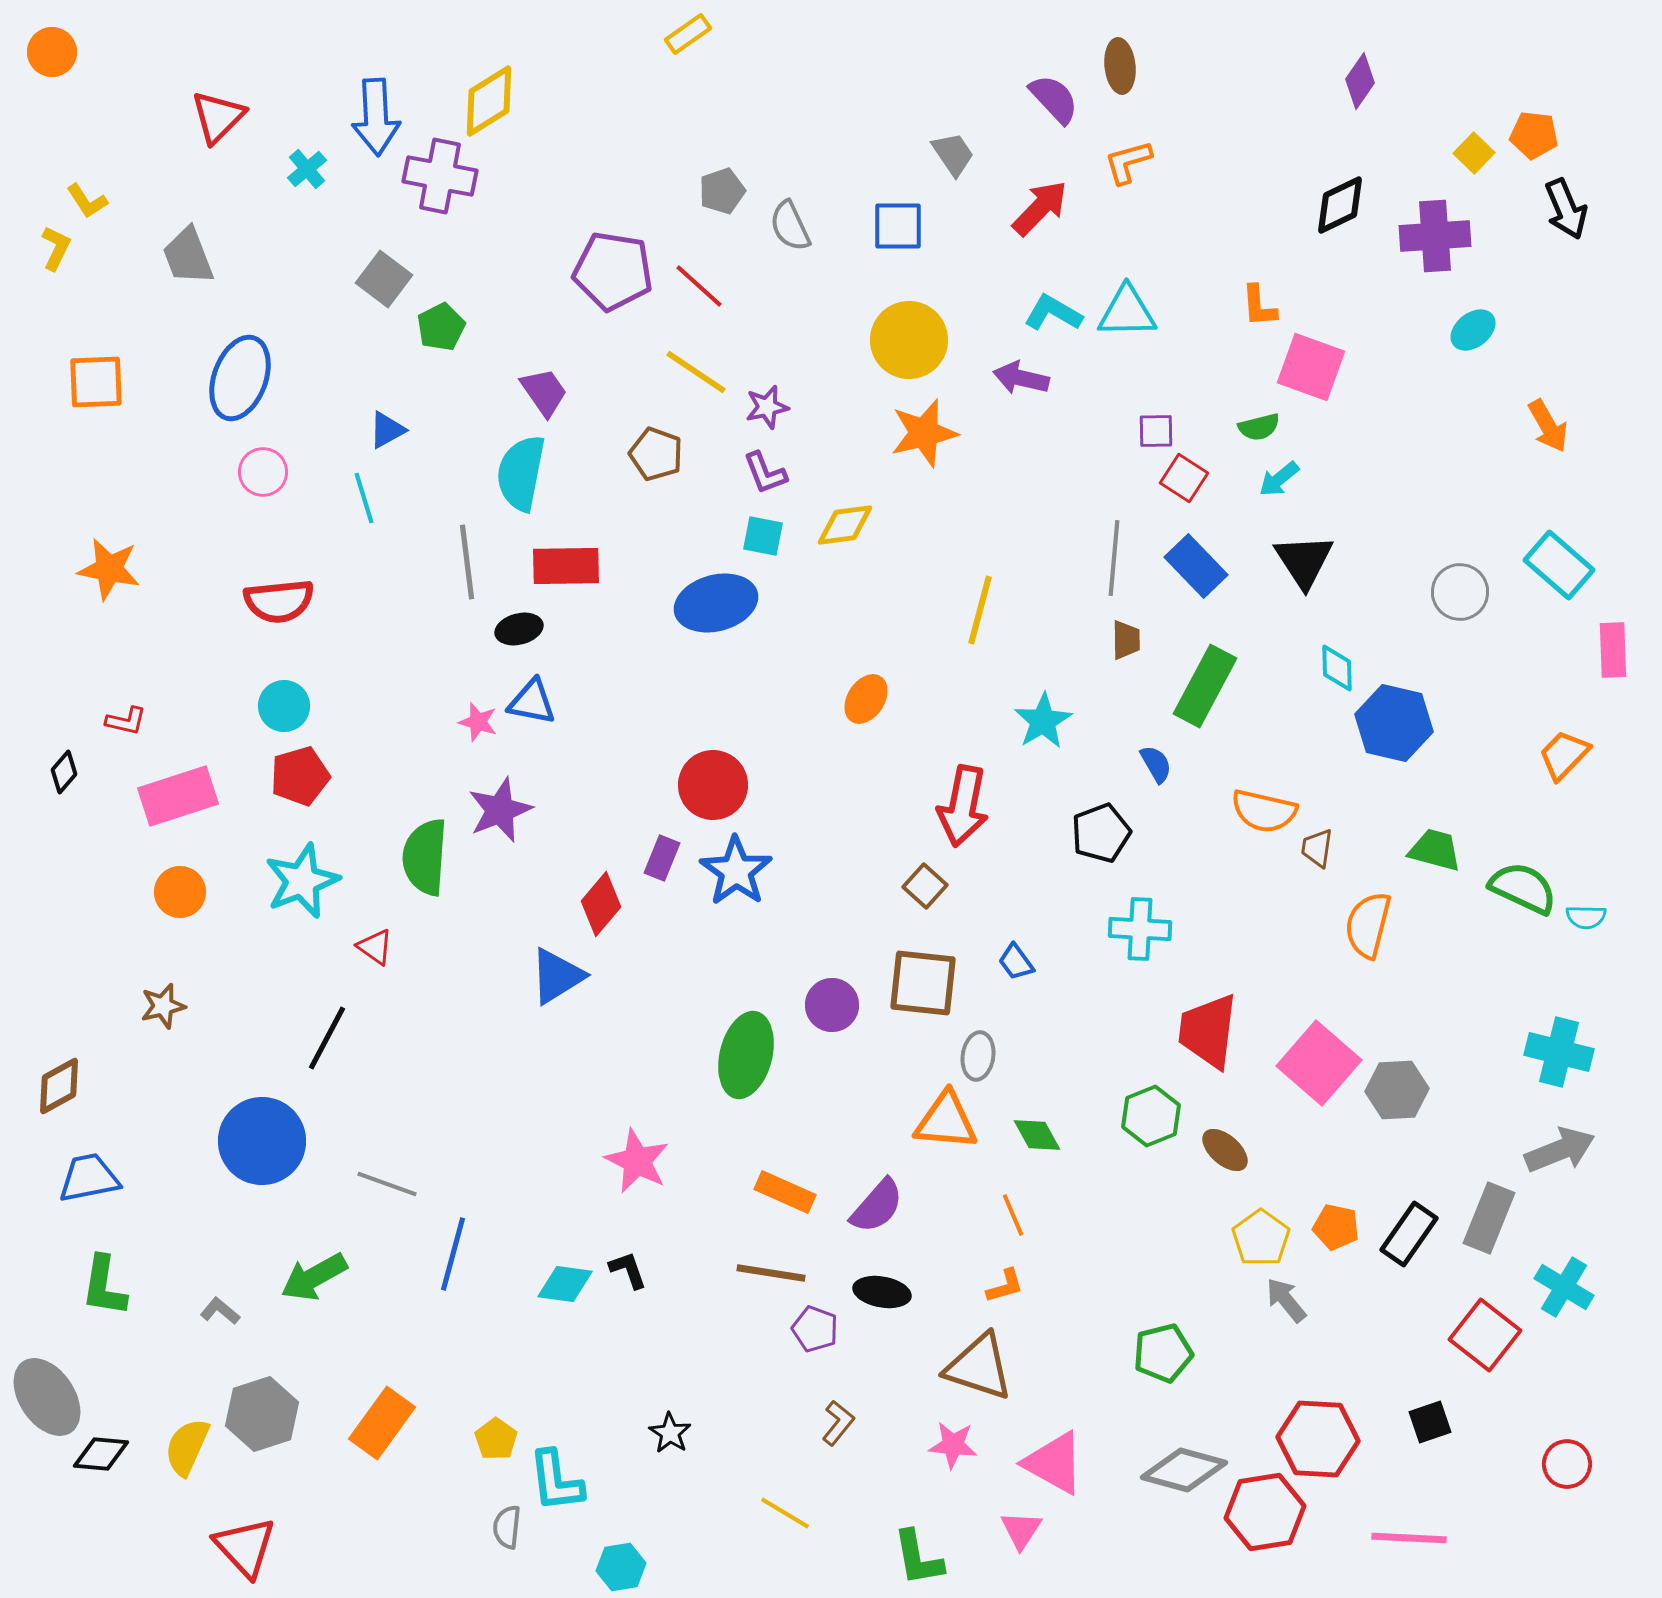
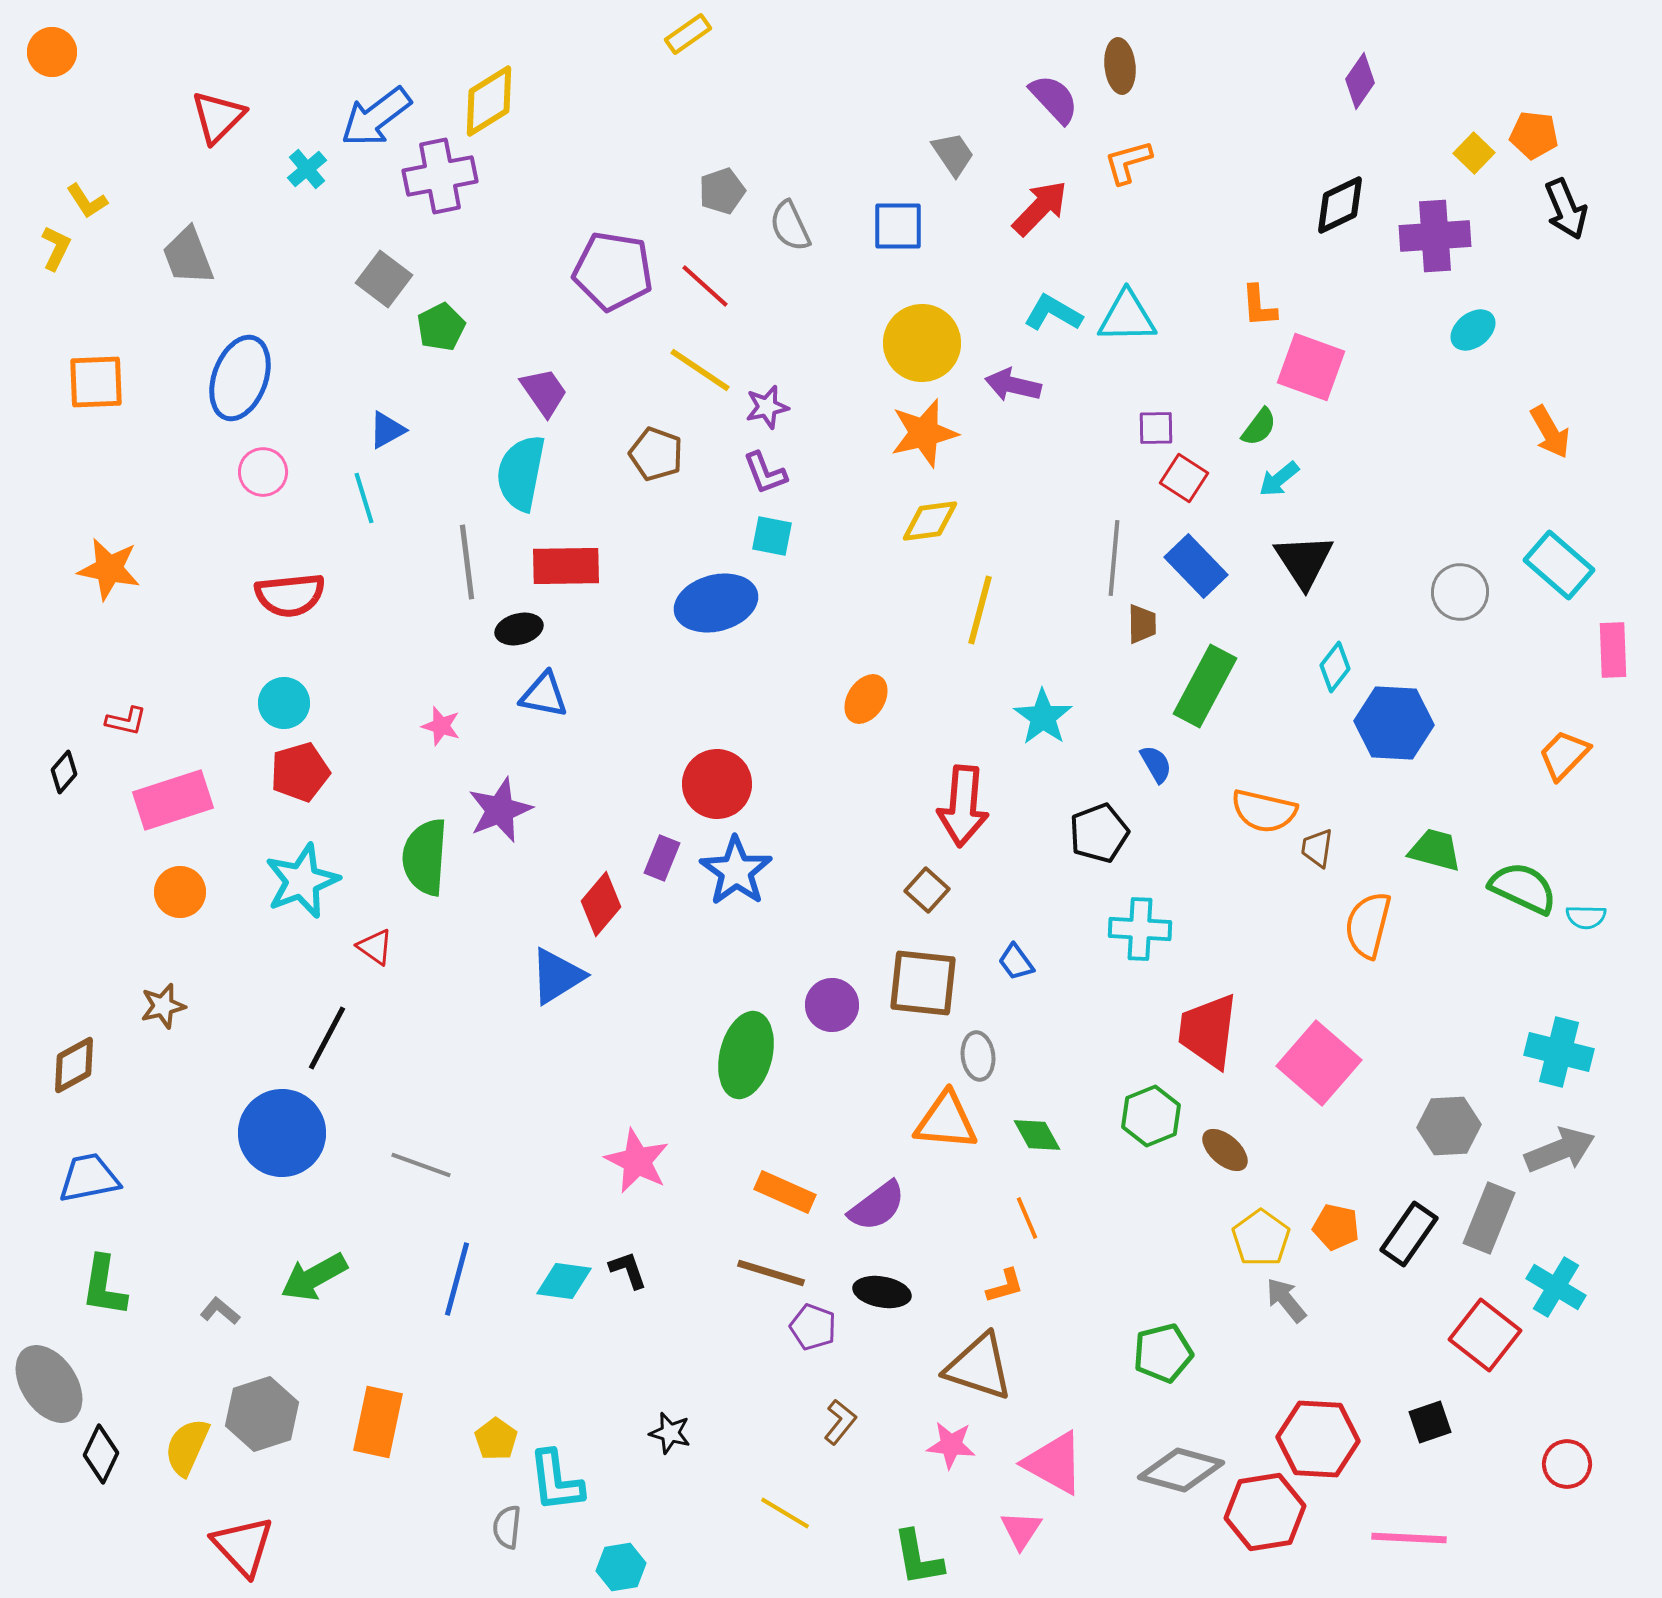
blue arrow at (376, 117): rotated 56 degrees clockwise
purple cross at (440, 176): rotated 22 degrees counterclockwise
red line at (699, 286): moved 6 px right
cyan triangle at (1127, 312): moved 5 px down
yellow circle at (909, 340): moved 13 px right, 3 px down
yellow line at (696, 372): moved 4 px right, 2 px up
purple arrow at (1021, 378): moved 8 px left, 7 px down
orange arrow at (1548, 426): moved 2 px right, 6 px down
green semicircle at (1259, 427): rotated 39 degrees counterclockwise
purple square at (1156, 431): moved 3 px up
yellow diamond at (845, 525): moved 85 px right, 4 px up
cyan square at (763, 536): moved 9 px right
red semicircle at (279, 601): moved 11 px right, 6 px up
brown trapezoid at (1126, 640): moved 16 px right, 16 px up
cyan diamond at (1337, 668): moved 2 px left, 1 px up; rotated 39 degrees clockwise
blue triangle at (532, 702): moved 12 px right, 7 px up
cyan circle at (284, 706): moved 3 px up
cyan star at (1043, 721): moved 4 px up; rotated 6 degrees counterclockwise
pink star at (478, 722): moved 37 px left, 4 px down
blue hexagon at (1394, 723): rotated 10 degrees counterclockwise
red pentagon at (300, 776): moved 4 px up
red circle at (713, 785): moved 4 px right, 1 px up
pink rectangle at (178, 796): moved 5 px left, 4 px down
red arrow at (963, 806): rotated 6 degrees counterclockwise
black pentagon at (1101, 833): moved 2 px left
brown square at (925, 886): moved 2 px right, 4 px down
gray ellipse at (978, 1056): rotated 15 degrees counterclockwise
brown diamond at (59, 1086): moved 15 px right, 21 px up
gray hexagon at (1397, 1090): moved 52 px right, 36 px down
blue circle at (262, 1141): moved 20 px right, 8 px up
gray line at (387, 1184): moved 34 px right, 19 px up
purple semicircle at (877, 1206): rotated 12 degrees clockwise
orange line at (1013, 1215): moved 14 px right, 3 px down
blue line at (453, 1254): moved 4 px right, 25 px down
brown line at (771, 1273): rotated 8 degrees clockwise
cyan diamond at (565, 1284): moved 1 px left, 3 px up
cyan cross at (1564, 1287): moved 8 px left
purple pentagon at (815, 1329): moved 2 px left, 2 px up
gray ellipse at (47, 1397): moved 2 px right, 13 px up
orange rectangle at (382, 1423): moved 4 px left, 1 px up; rotated 24 degrees counterclockwise
brown L-shape at (838, 1423): moved 2 px right, 1 px up
black star at (670, 1433): rotated 18 degrees counterclockwise
pink star at (953, 1445): moved 2 px left
black diamond at (101, 1454): rotated 70 degrees counterclockwise
gray diamond at (1184, 1470): moved 3 px left
red triangle at (245, 1547): moved 2 px left, 1 px up
